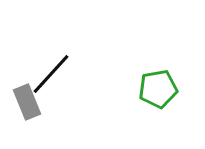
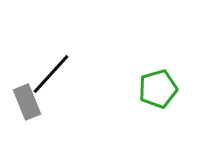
green pentagon: rotated 6 degrees counterclockwise
